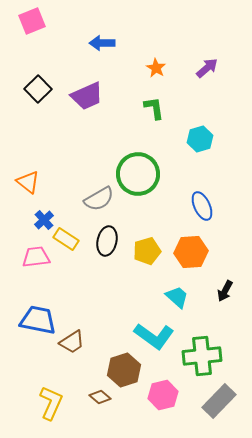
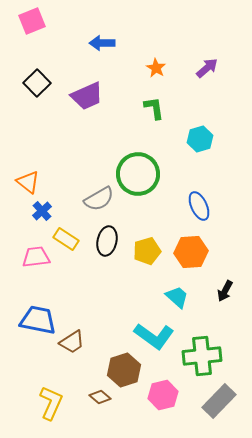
black square: moved 1 px left, 6 px up
blue ellipse: moved 3 px left
blue cross: moved 2 px left, 9 px up
